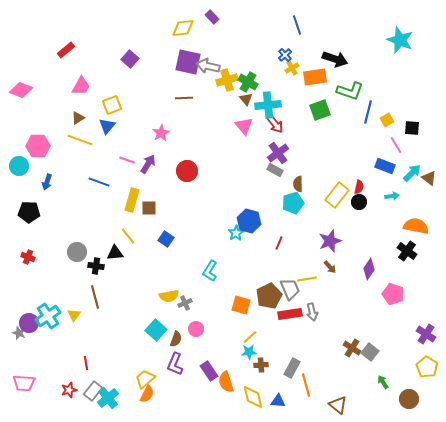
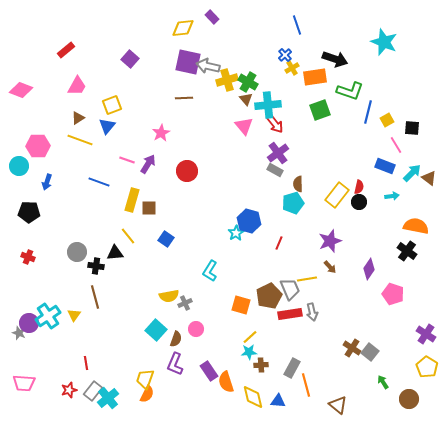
cyan star at (400, 40): moved 16 px left, 2 px down
pink trapezoid at (81, 86): moved 4 px left
yellow trapezoid at (145, 379): rotated 30 degrees counterclockwise
